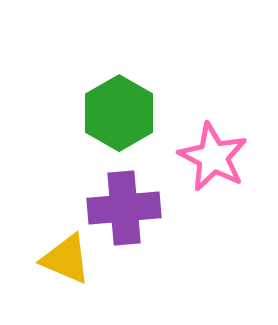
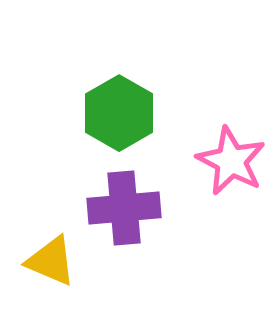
pink star: moved 18 px right, 4 px down
yellow triangle: moved 15 px left, 2 px down
